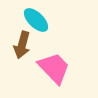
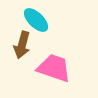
pink trapezoid: rotated 27 degrees counterclockwise
